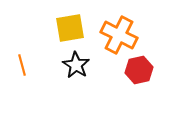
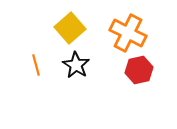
yellow square: rotated 32 degrees counterclockwise
orange cross: moved 9 px right, 2 px up
orange line: moved 14 px right
